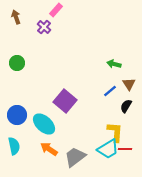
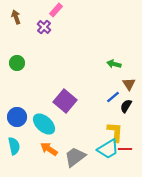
blue line: moved 3 px right, 6 px down
blue circle: moved 2 px down
